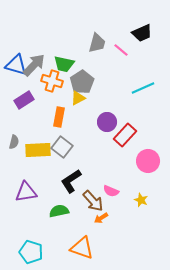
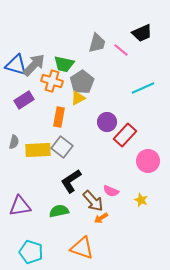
purple triangle: moved 6 px left, 14 px down
